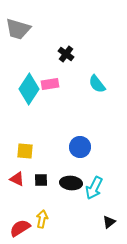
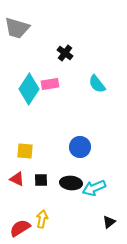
gray trapezoid: moved 1 px left, 1 px up
black cross: moved 1 px left, 1 px up
cyan arrow: rotated 40 degrees clockwise
